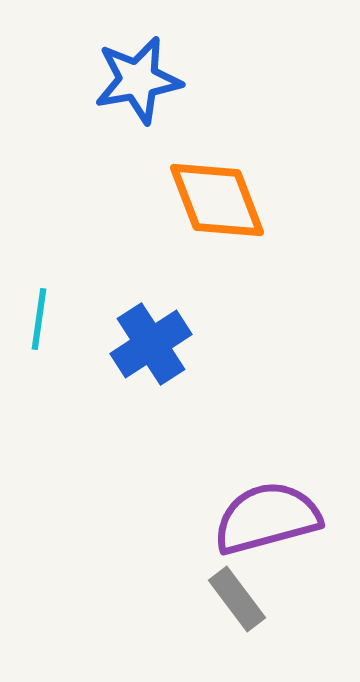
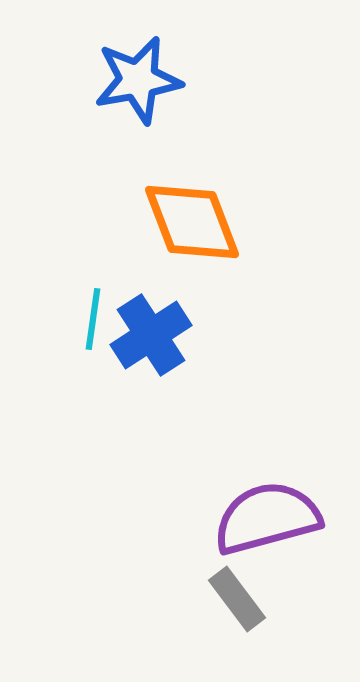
orange diamond: moved 25 px left, 22 px down
cyan line: moved 54 px right
blue cross: moved 9 px up
